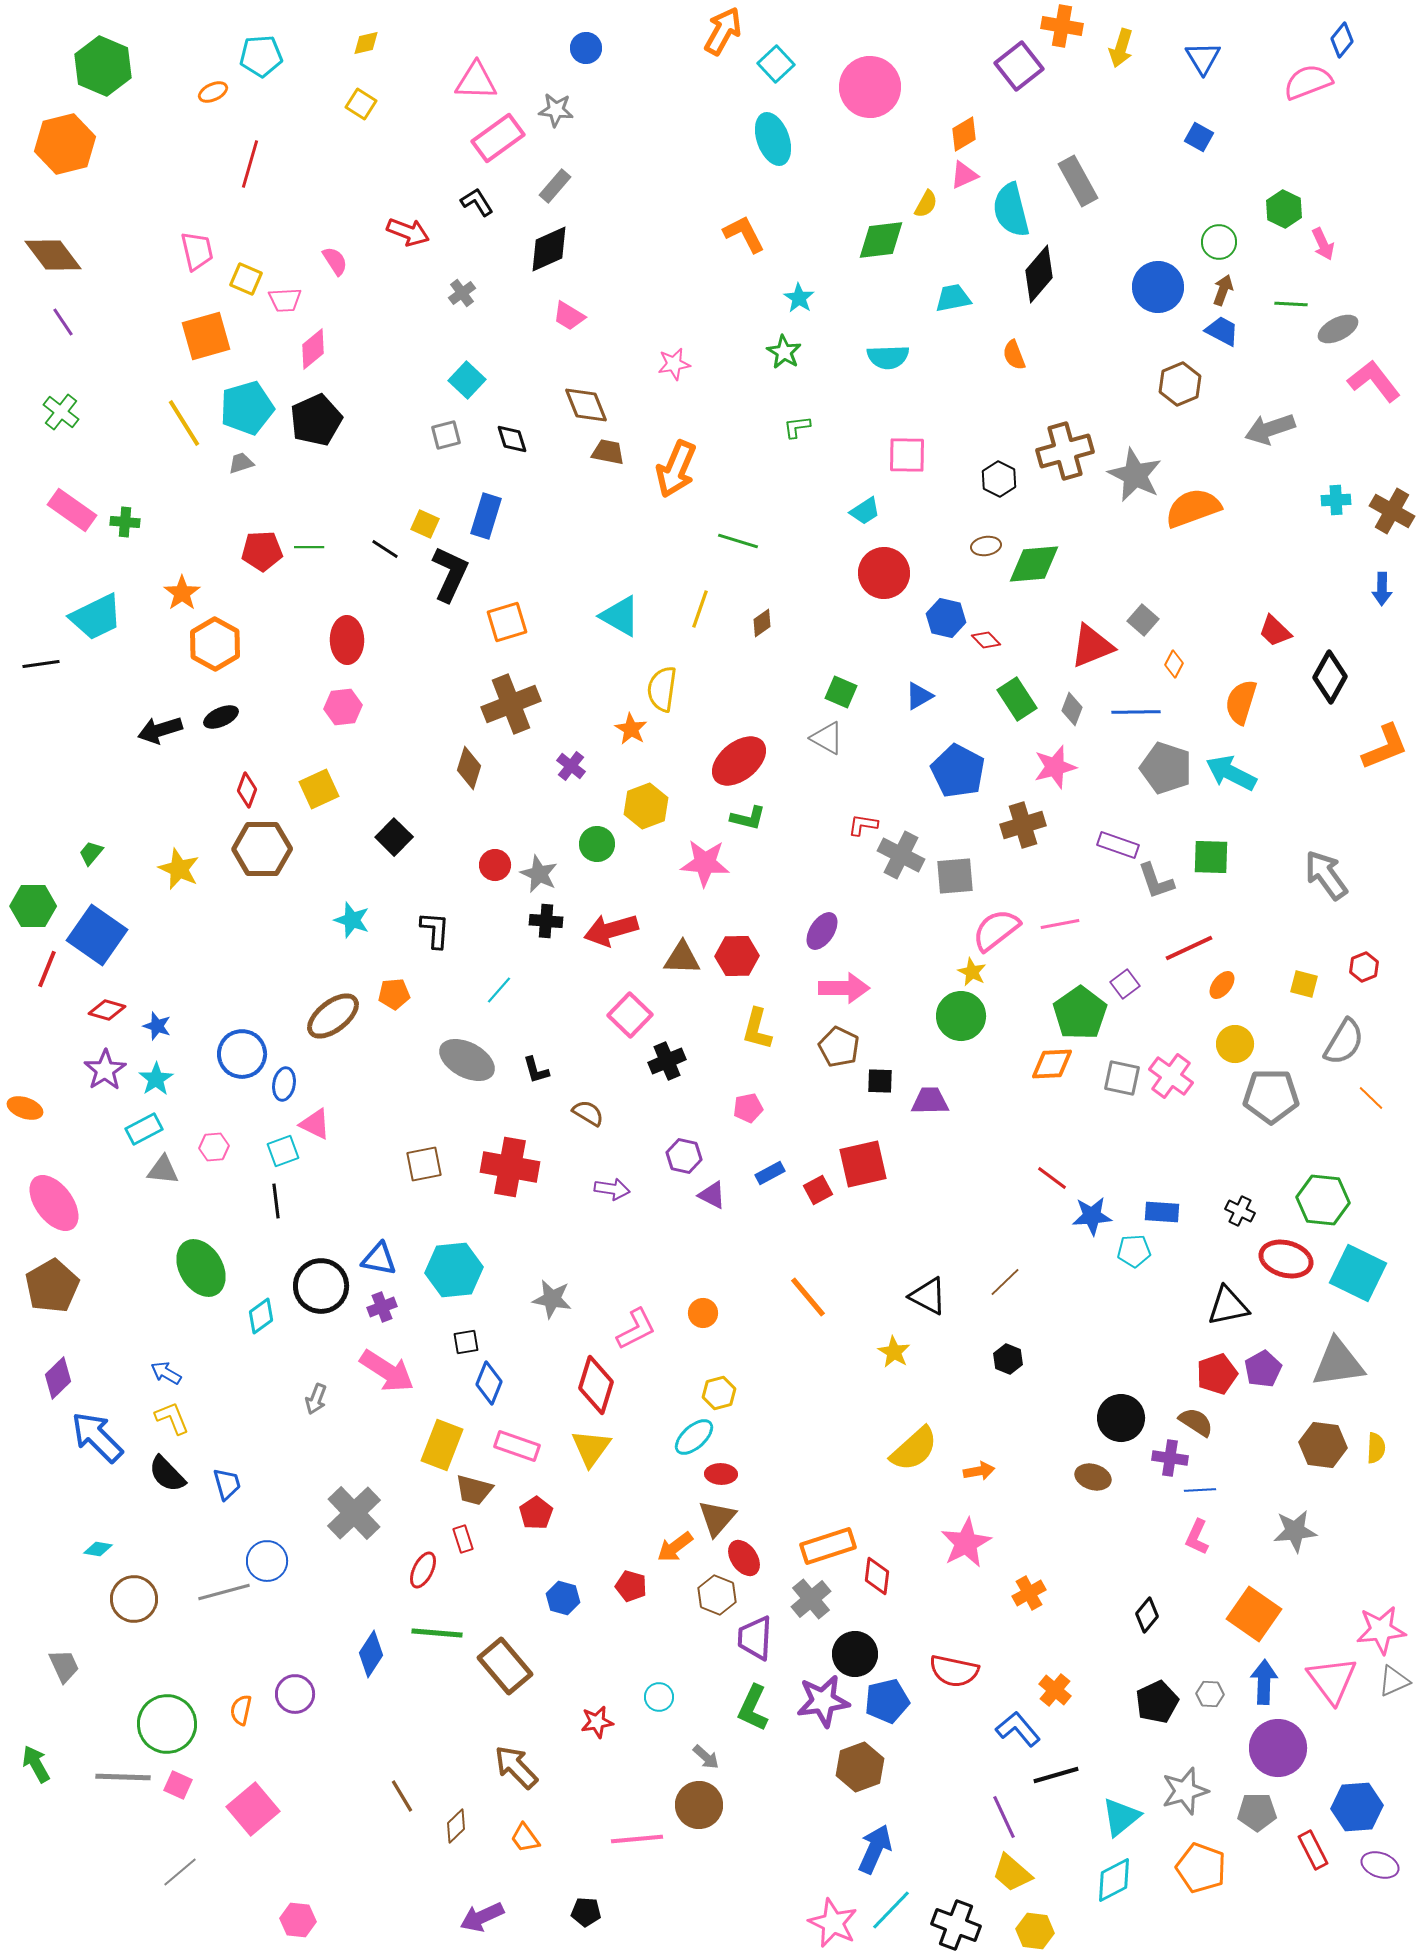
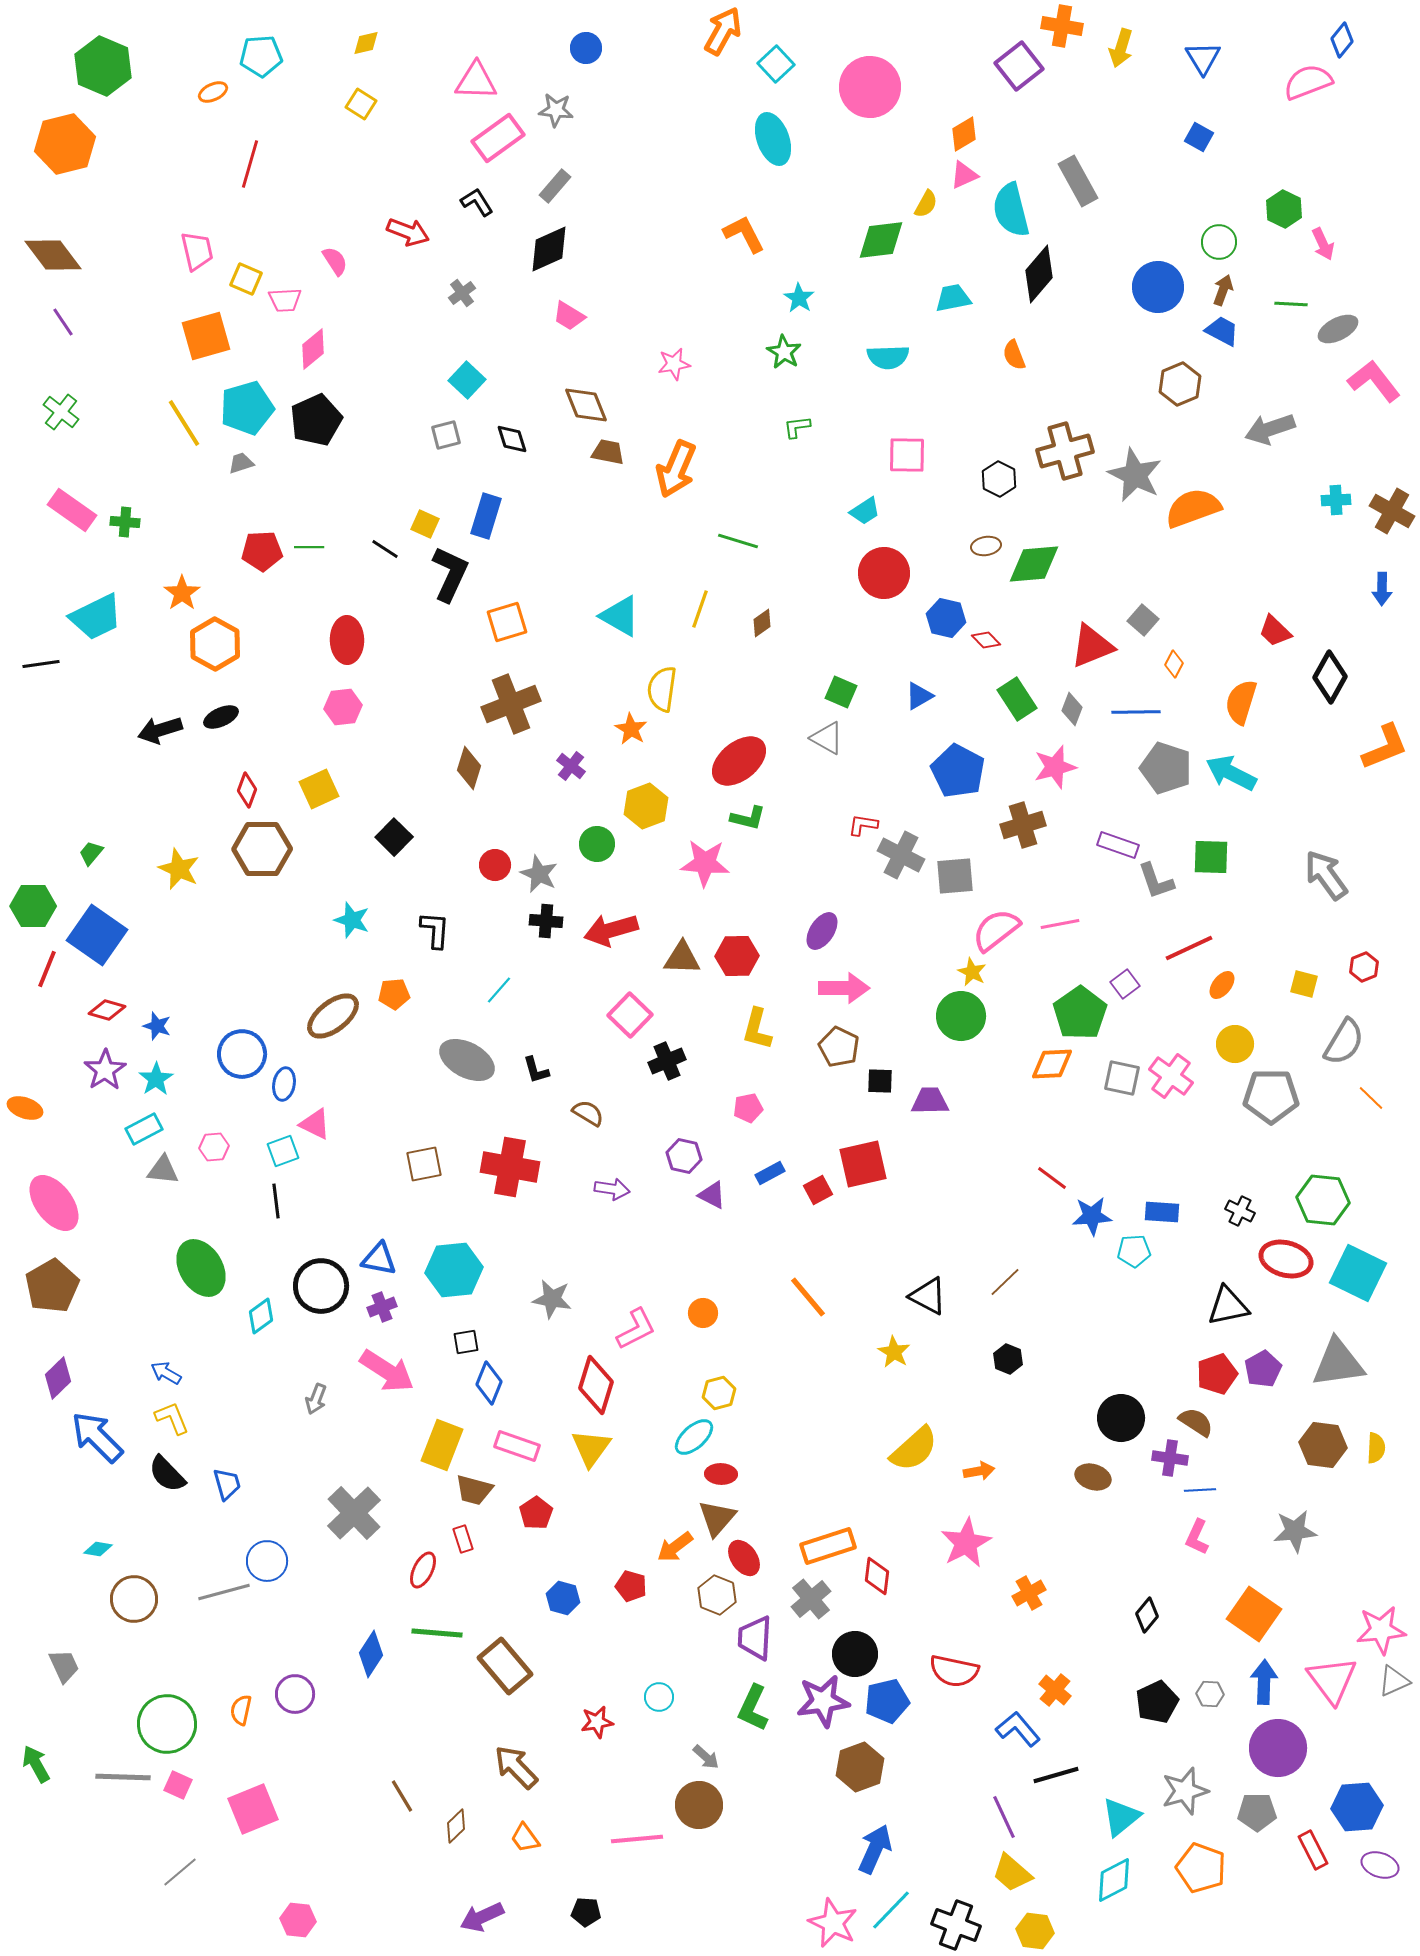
pink square at (253, 1809): rotated 18 degrees clockwise
